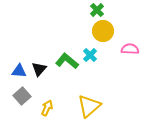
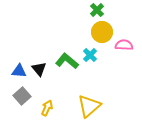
yellow circle: moved 1 px left, 1 px down
pink semicircle: moved 6 px left, 4 px up
black triangle: rotated 21 degrees counterclockwise
